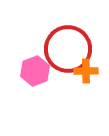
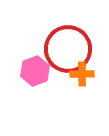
orange cross: moved 4 px left, 3 px down
